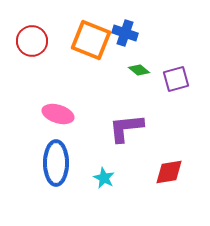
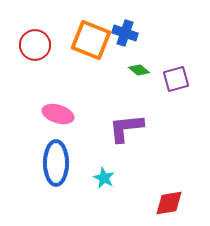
red circle: moved 3 px right, 4 px down
red diamond: moved 31 px down
